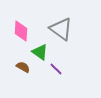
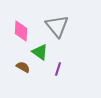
gray triangle: moved 4 px left, 3 px up; rotated 15 degrees clockwise
purple line: moved 2 px right; rotated 64 degrees clockwise
